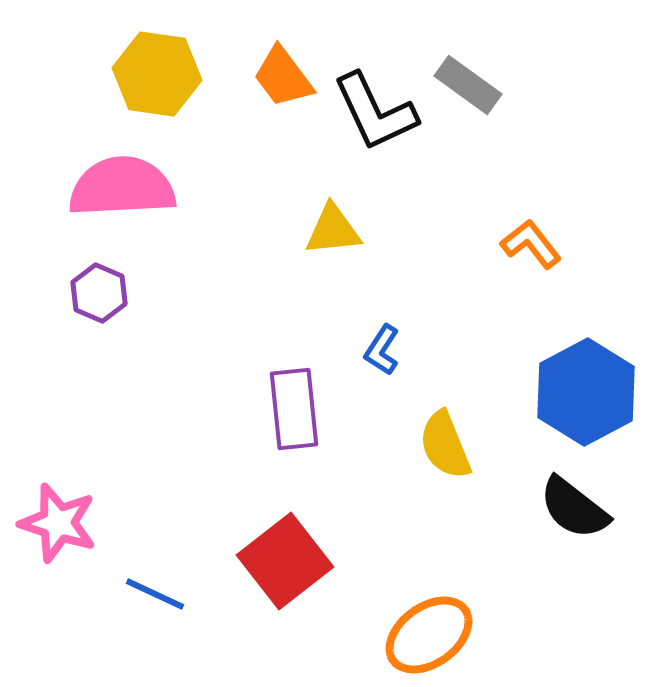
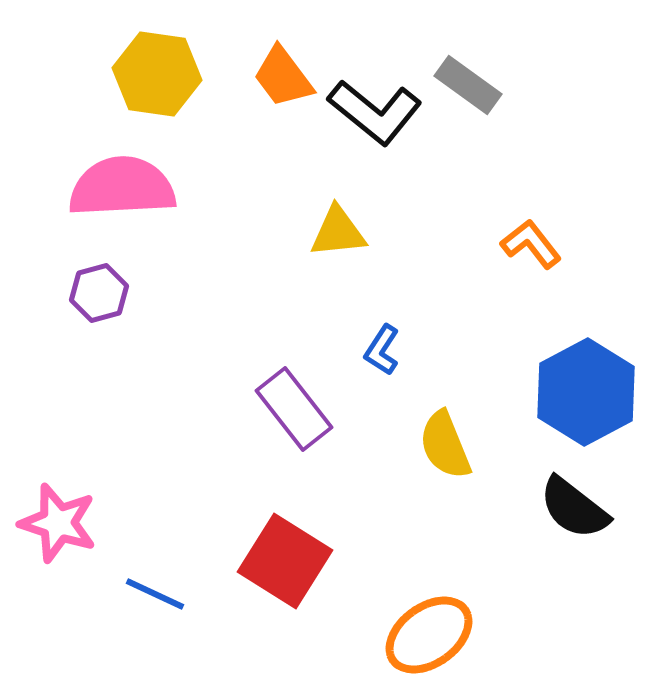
black L-shape: rotated 26 degrees counterclockwise
yellow triangle: moved 5 px right, 2 px down
purple hexagon: rotated 22 degrees clockwise
purple rectangle: rotated 32 degrees counterclockwise
red square: rotated 20 degrees counterclockwise
